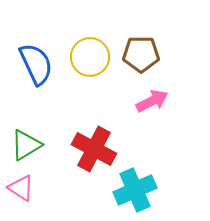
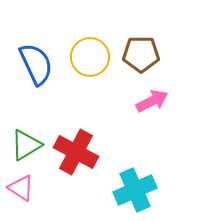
red cross: moved 18 px left, 3 px down
